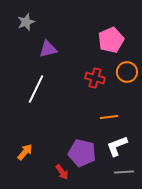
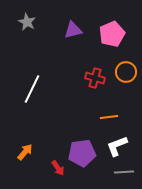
gray star: moved 1 px right; rotated 24 degrees counterclockwise
pink pentagon: moved 1 px right, 6 px up
purple triangle: moved 25 px right, 19 px up
orange circle: moved 1 px left
white line: moved 4 px left
purple pentagon: rotated 20 degrees counterclockwise
red arrow: moved 4 px left, 4 px up
